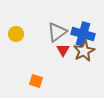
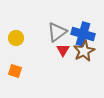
yellow circle: moved 4 px down
orange square: moved 21 px left, 10 px up
